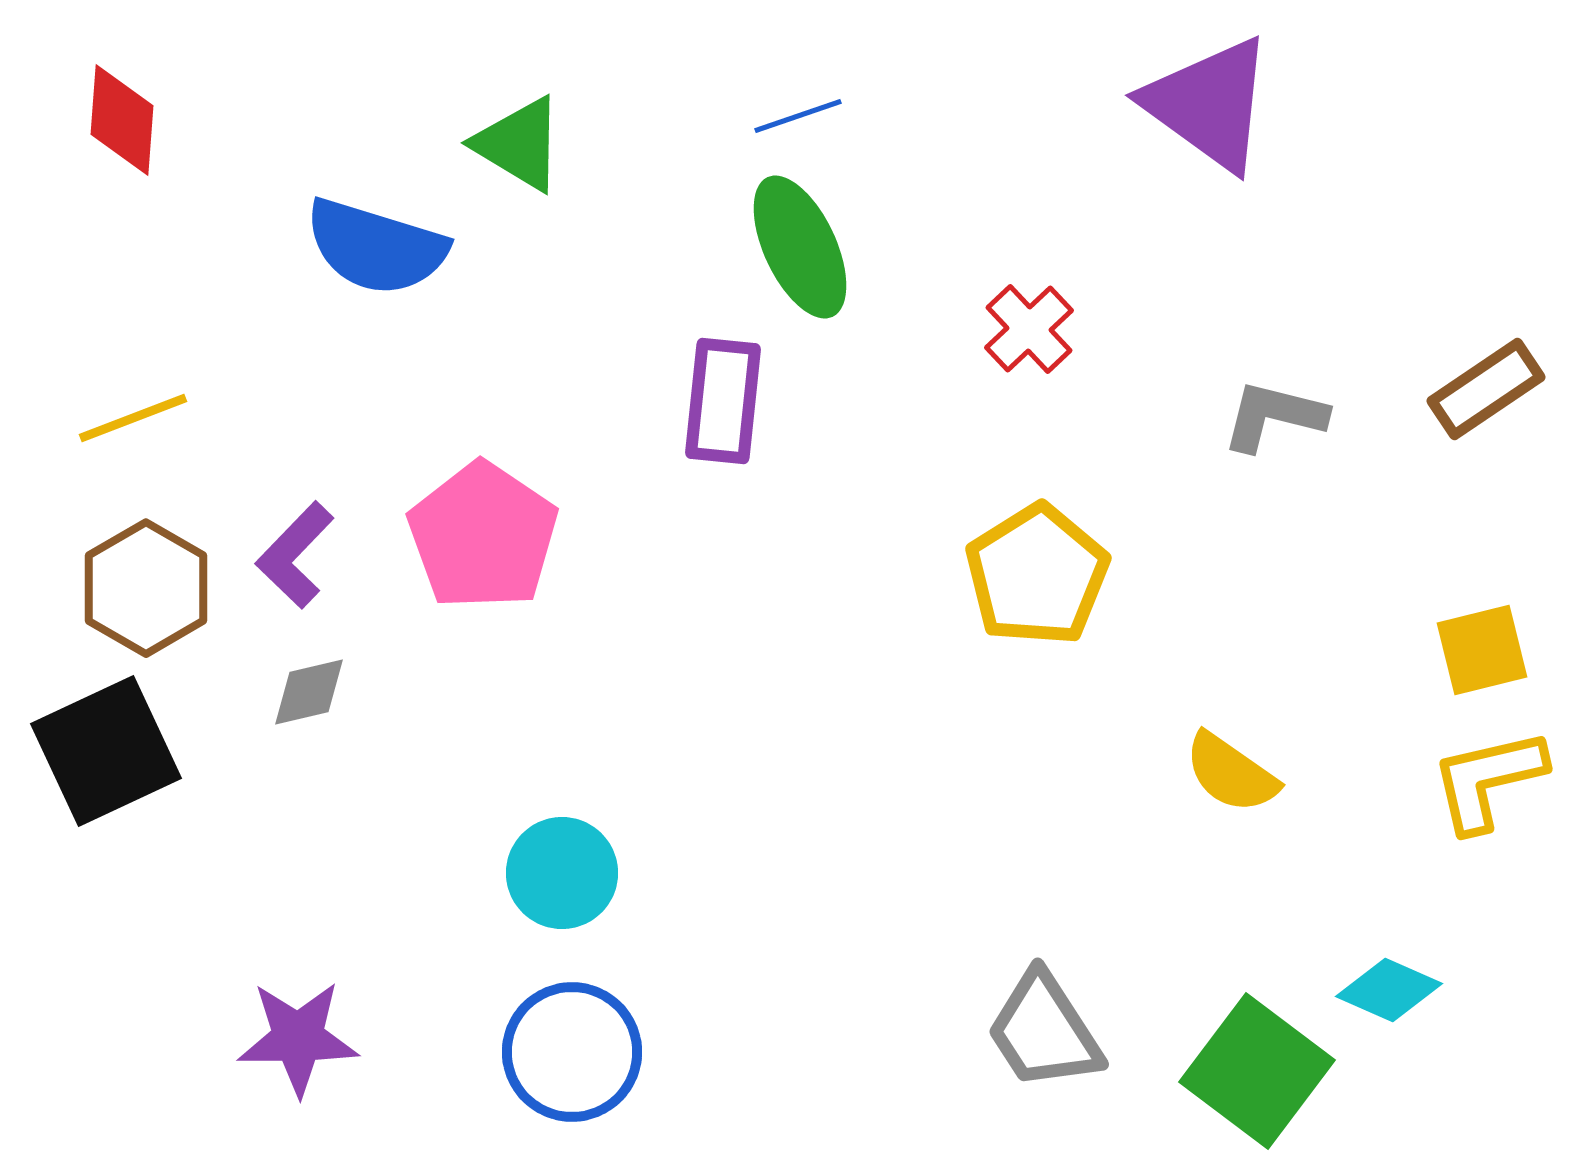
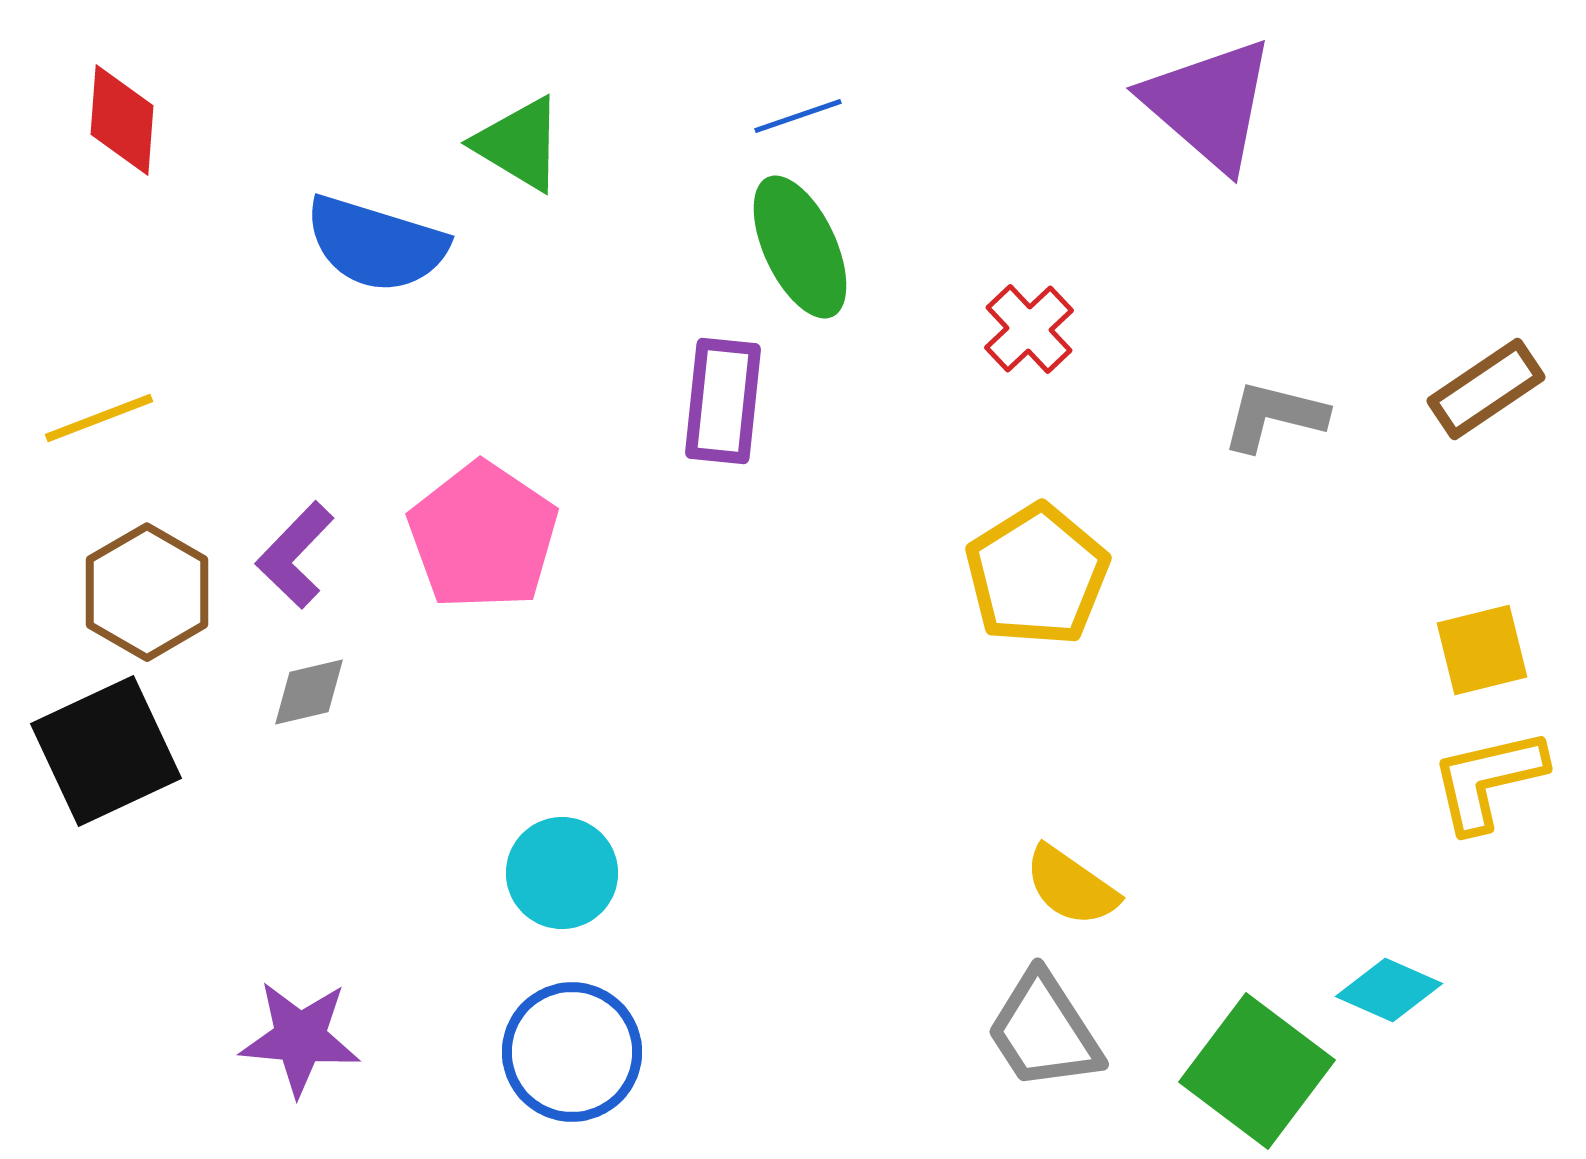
purple triangle: rotated 5 degrees clockwise
blue semicircle: moved 3 px up
yellow line: moved 34 px left
brown hexagon: moved 1 px right, 4 px down
yellow semicircle: moved 160 px left, 113 px down
purple star: moved 2 px right; rotated 5 degrees clockwise
